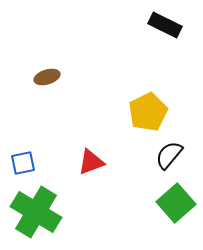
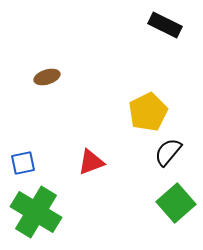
black semicircle: moved 1 px left, 3 px up
